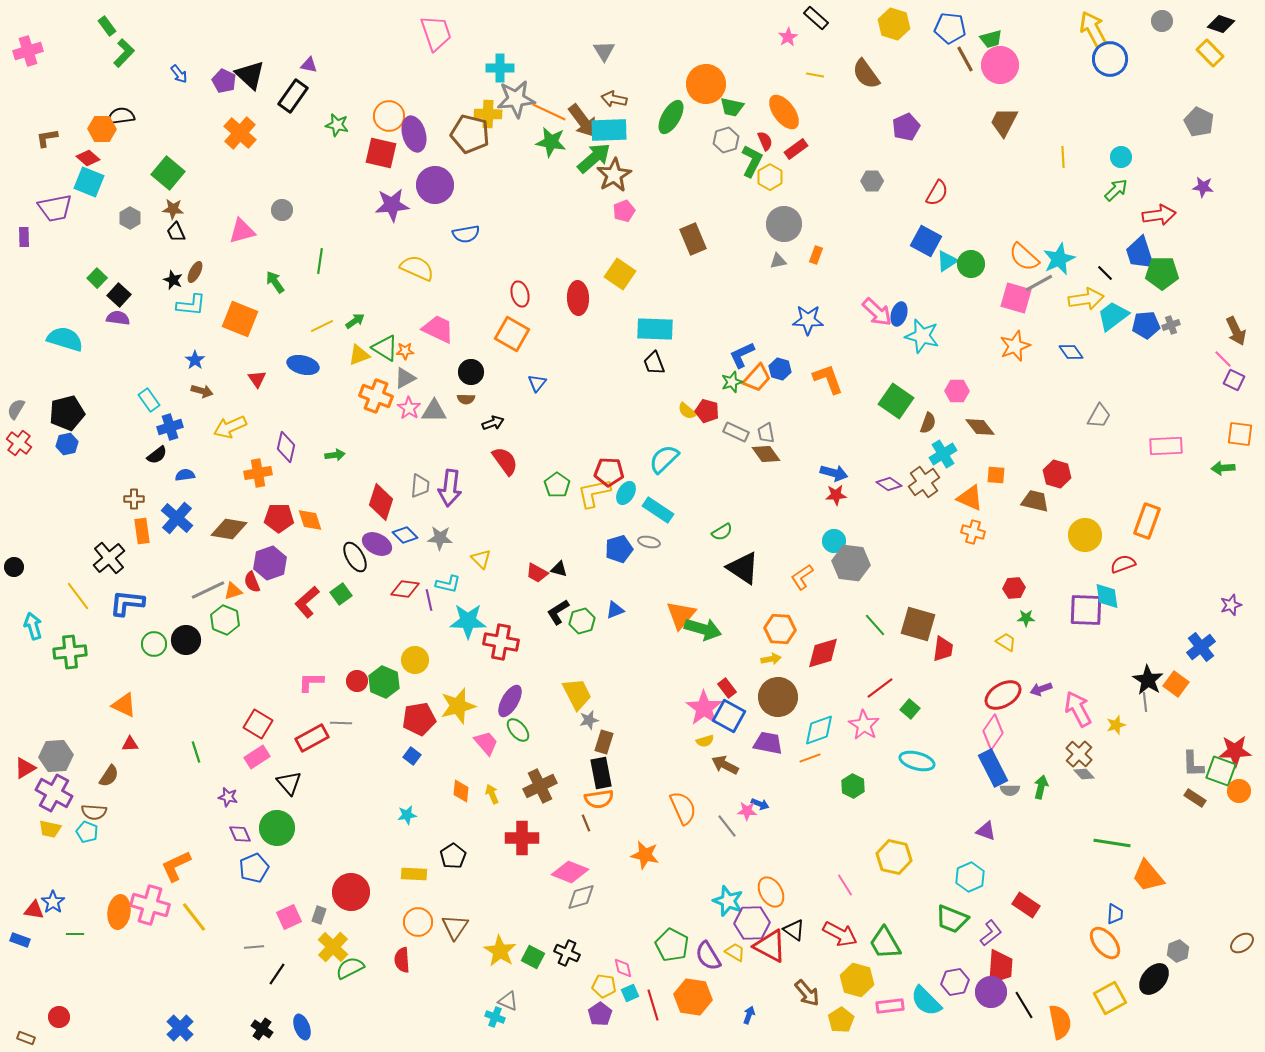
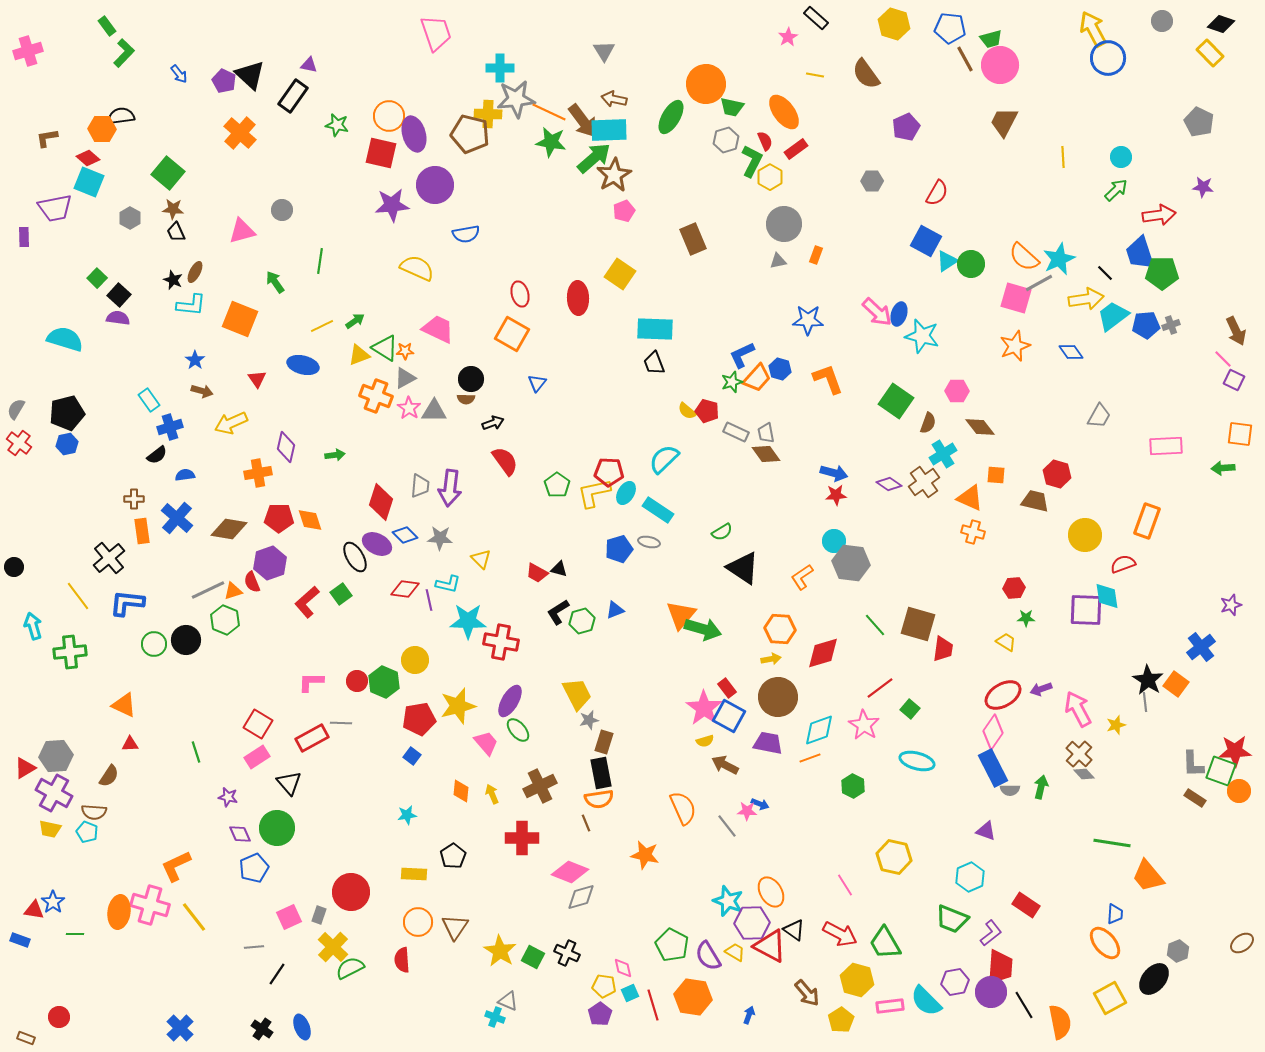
blue circle at (1110, 59): moved 2 px left, 1 px up
black circle at (471, 372): moved 7 px down
yellow arrow at (230, 427): moved 1 px right, 4 px up
